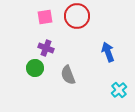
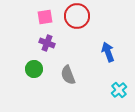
purple cross: moved 1 px right, 5 px up
green circle: moved 1 px left, 1 px down
